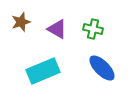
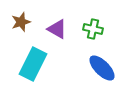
cyan rectangle: moved 10 px left, 7 px up; rotated 40 degrees counterclockwise
